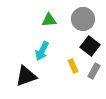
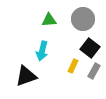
black square: moved 2 px down
cyan arrow: rotated 12 degrees counterclockwise
yellow rectangle: rotated 48 degrees clockwise
